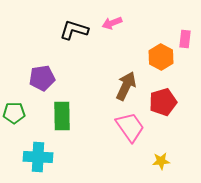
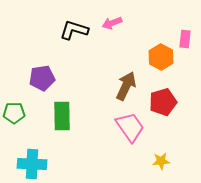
cyan cross: moved 6 px left, 7 px down
